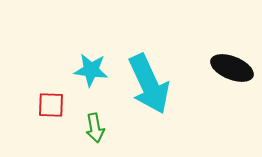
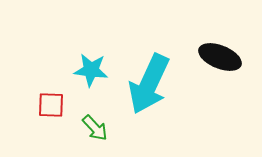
black ellipse: moved 12 px left, 11 px up
cyan arrow: rotated 50 degrees clockwise
green arrow: rotated 32 degrees counterclockwise
